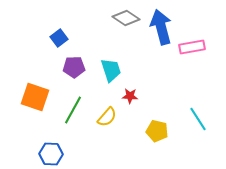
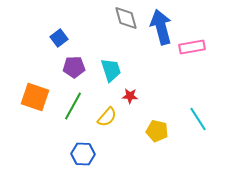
gray diamond: rotated 40 degrees clockwise
green line: moved 4 px up
blue hexagon: moved 32 px right
